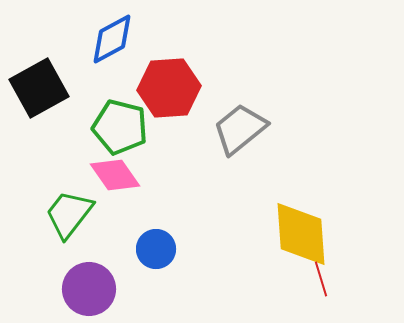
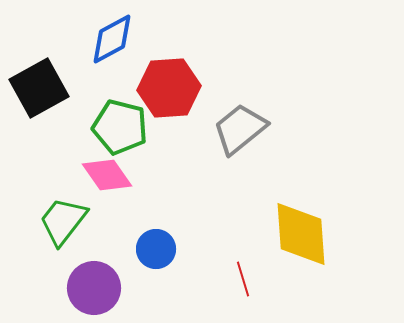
pink diamond: moved 8 px left
green trapezoid: moved 6 px left, 7 px down
red line: moved 78 px left
purple circle: moved 5 px right, 1 px up
